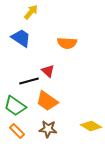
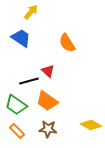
orange semicircle: rotated 54 degrees clockwise
green trapezoid: moved 1 px right, 1 px up
yellow diamond: moved 1 px up
